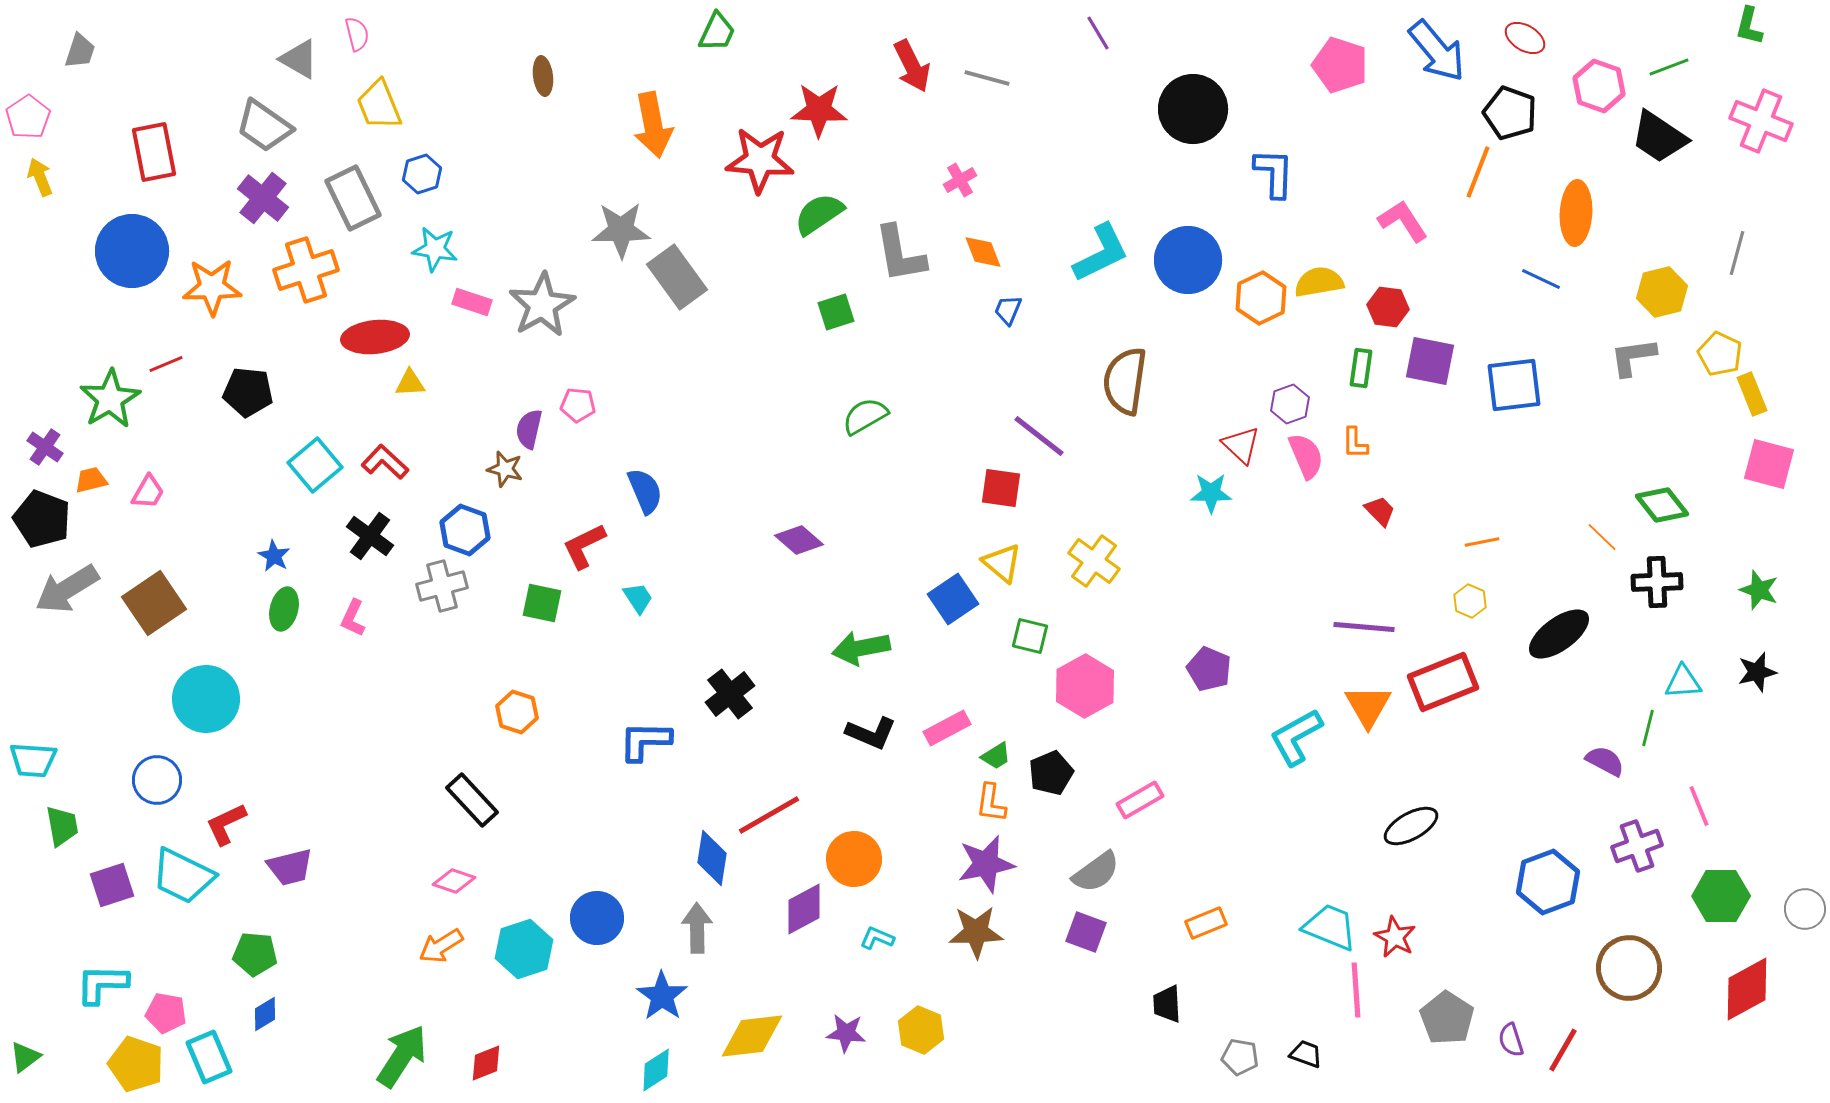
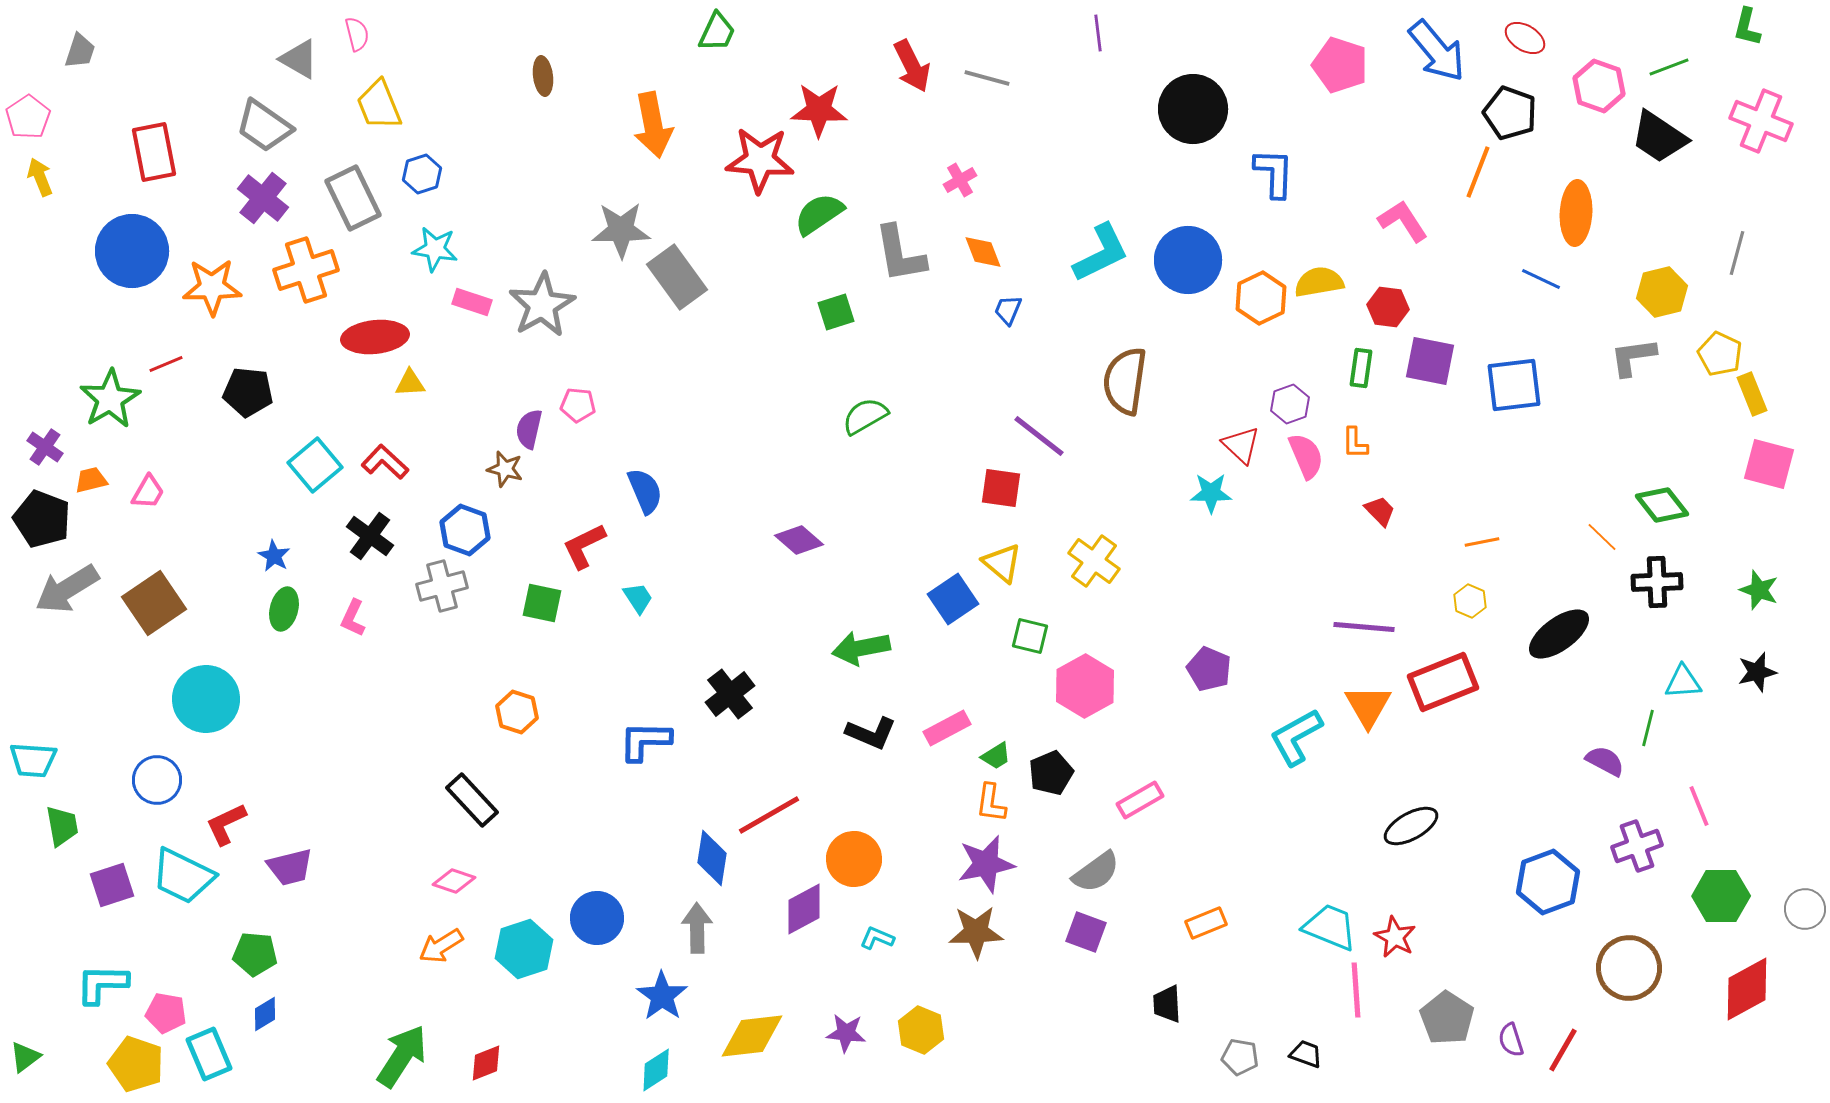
green L-shape at (1749, 26): moved 2 px left, 1 px down
purple line at (1098, 33): rotated 24 degrees clockwise
cyan rectangle at (209, 1057): moved 3 px up
